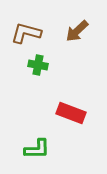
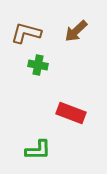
brown arrow: moved 1 px left
green L-shape: moved 1 px right, 1 px down
